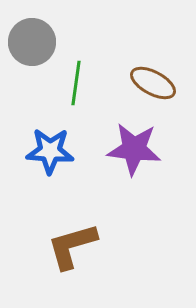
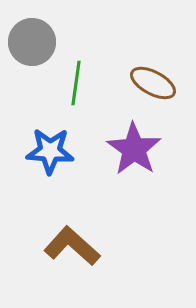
purple star: rotated 28 degrees clockwise
brown L-shape: rotated 58 degrees clockwise
